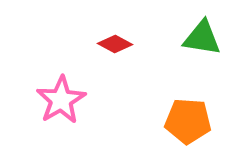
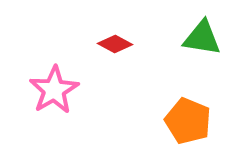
pink star: moved 7 px left, 10 px up
orange pentagon: rotated 18 degrees clockwise
